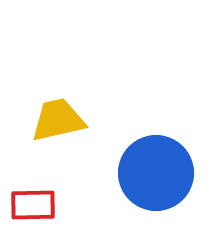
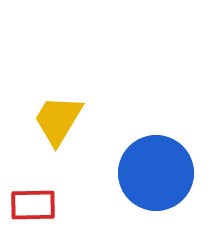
yellow trapezoid: rotated 46 degrees counterclockwise
